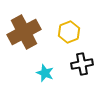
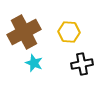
yellow hexagon: rotated 25 degrees clockwise
cyan star: moved 11 px left, 10 px up
